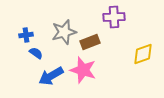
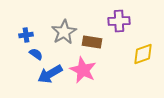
purple cross: moved 5 px right, 4 px down
gray star: rotated 15 degrees counterclockwise
brown rectangle: moved 2 px right; rotated 30 degrees clockwise
blue semicircle: moved 1 px down
pink star: rotated 8 degrees clockwise
blue arrow: moved 1 px left, 2 px up
